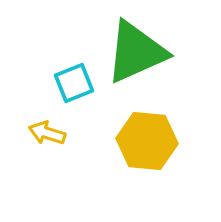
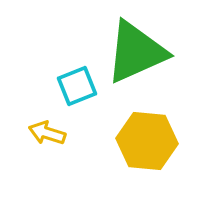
cyan square: moved 3 px right, 3 px down
